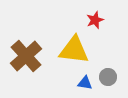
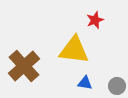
brown cross: moved 2 px left, 10 px down
gray circle: moved 9 px right, 9 px down
